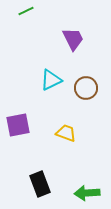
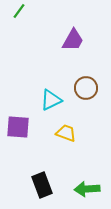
green line: moved 7 px left; rotated 28 degrees counterclockwise
purple trapezoid: moved 1 px down; rotated 55 degrees clockwise
cyan triangle: moved 20 px down
purple square: moved 2 px down; rotated 15 degrees clockwise
black rectangle: moved 2 px right, 1 px down
green arrow: moved 4 px up
